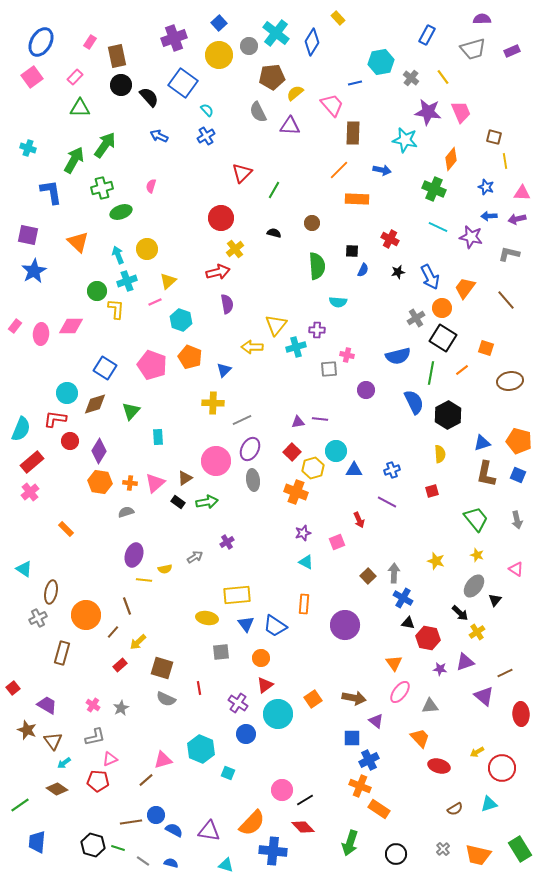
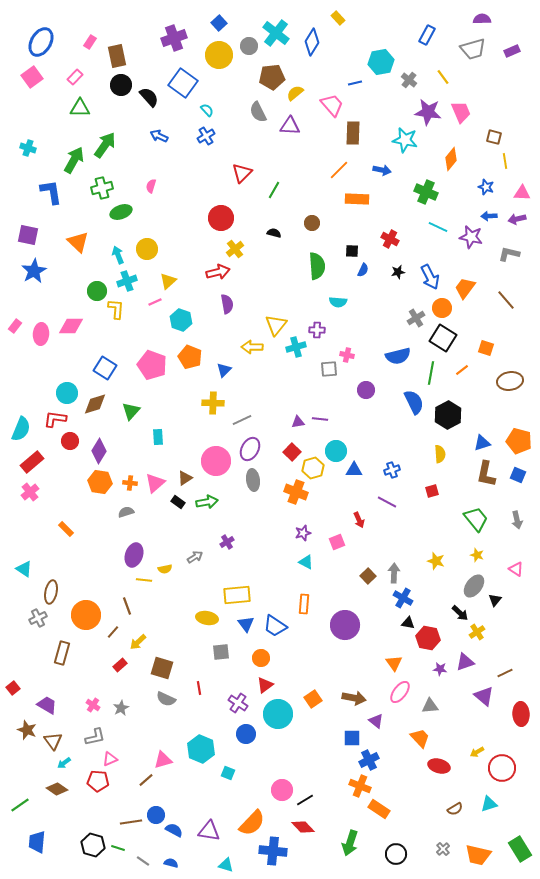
gray cross at (411, 78): moved 2 px left, 2 px down
green cross at (434, 189): moved 8 px left, 3 px down
